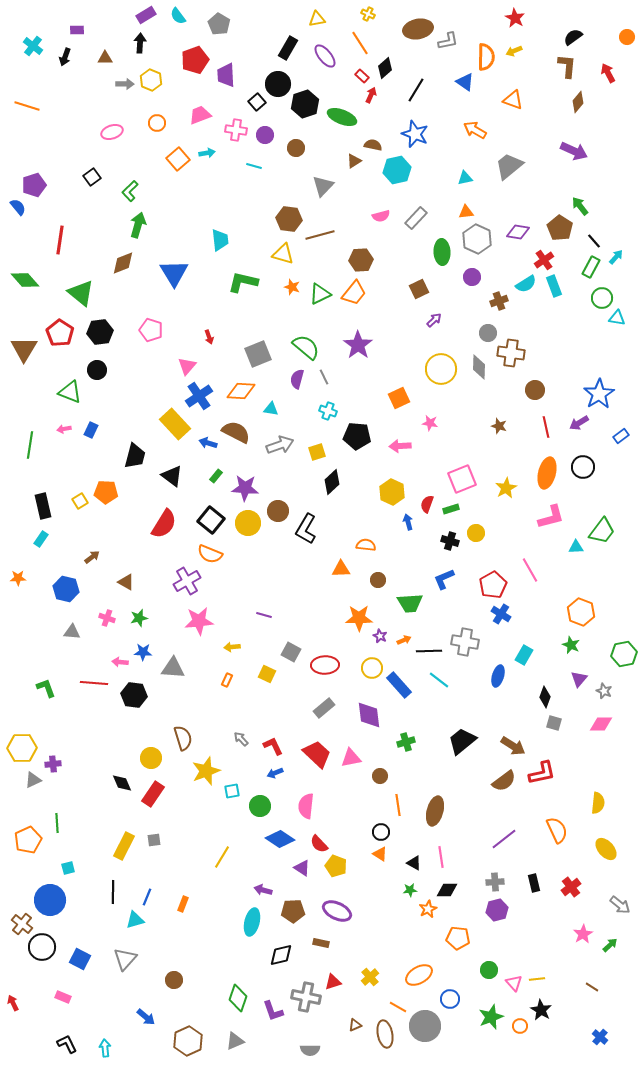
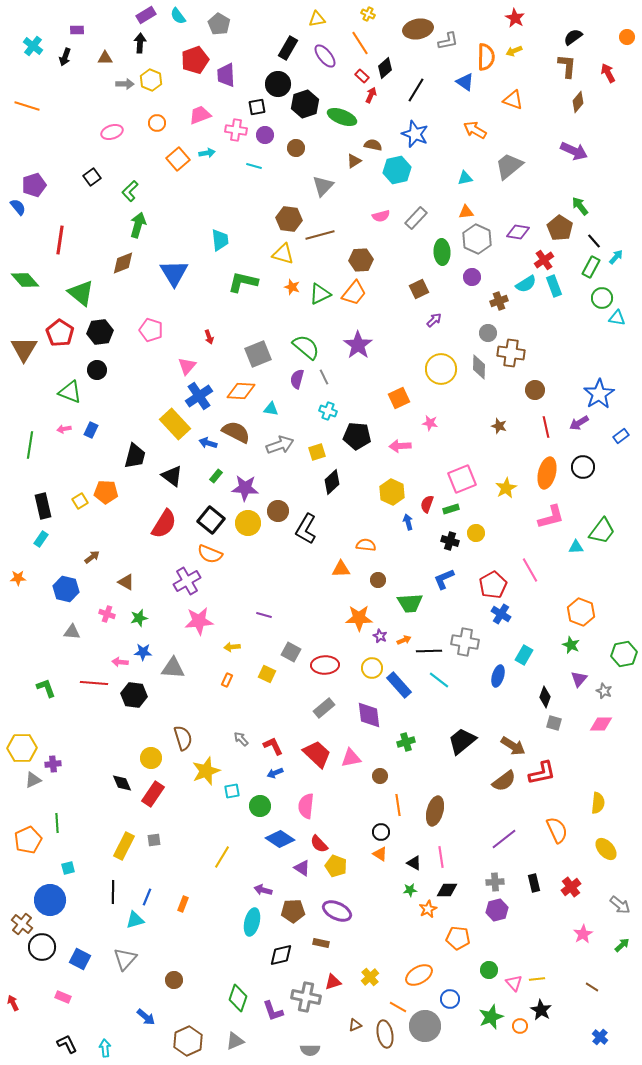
black square at (257, 102): moved 5 px down; rotated 30 degrees clockwise
pink cross at (107, 618): moved 4 px up
green arrow at (610, 945): moved 12 px right
